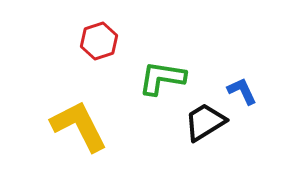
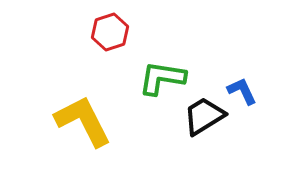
red hexagon: moved 11 px right, 9 px up
black trapezoid: moved 1 px left, 6 px up
yellow L-shape: moved 4 px right, 5 px up
